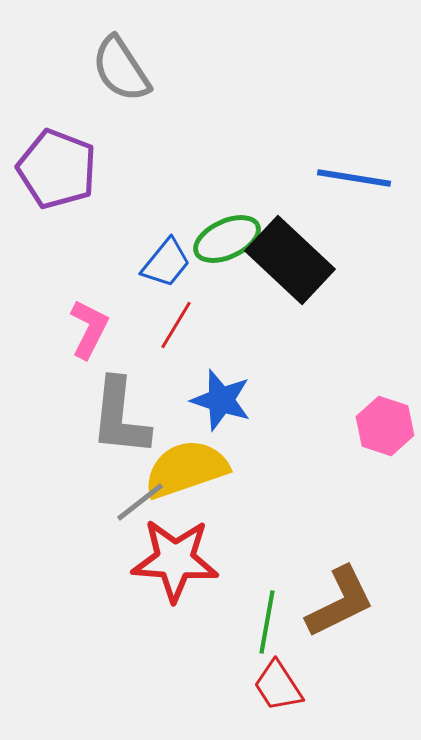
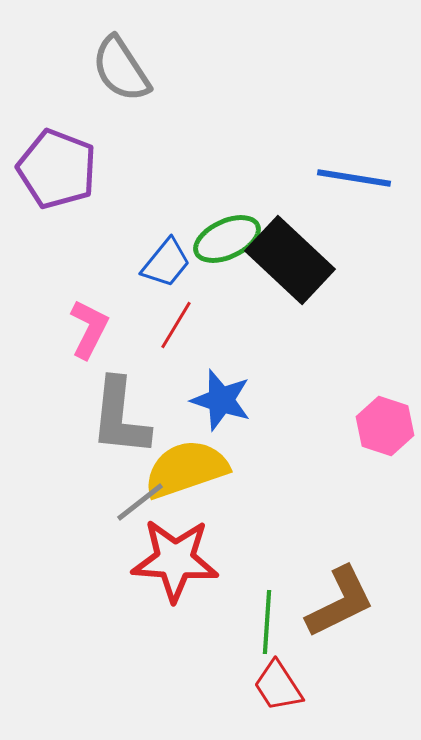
green line: rotated 6 degrees counterclockwise
